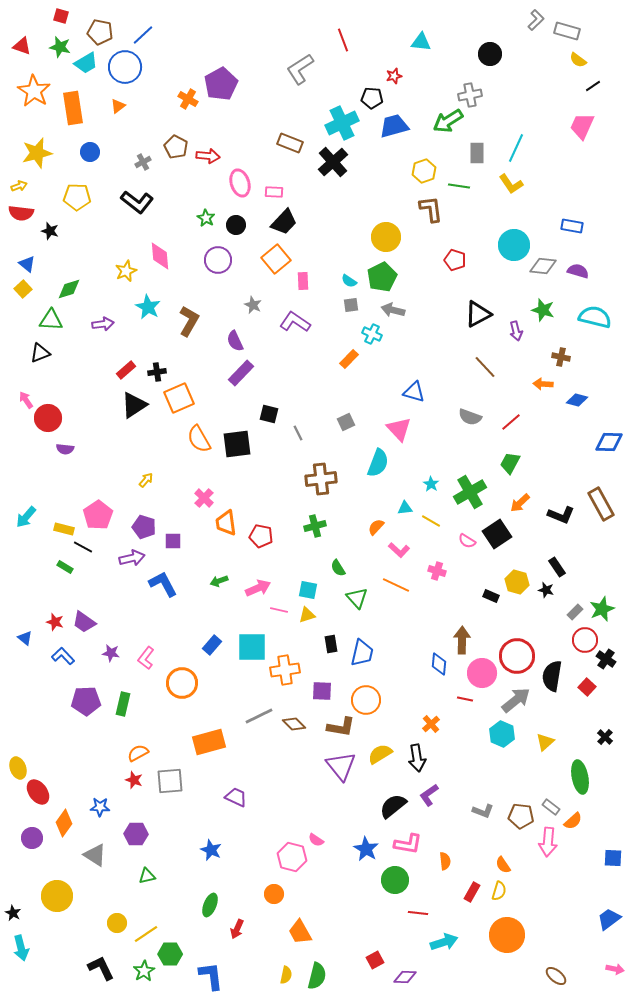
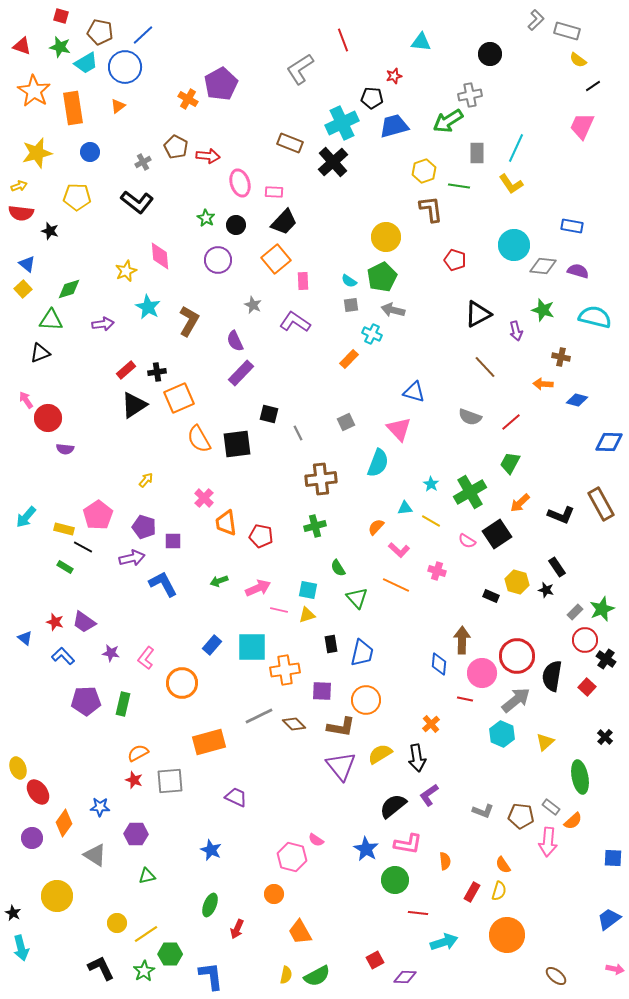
green semicircle at (317, 976): rotated 48 degrees clockwise
